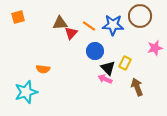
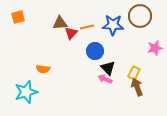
orange line: moved 2 px left, 1 px down; rotated 48 degrees counterclockwise
yellow rectangle: moved 9 px right, 10 px down
